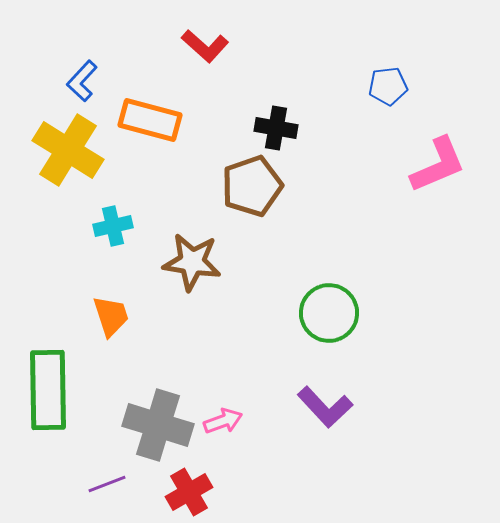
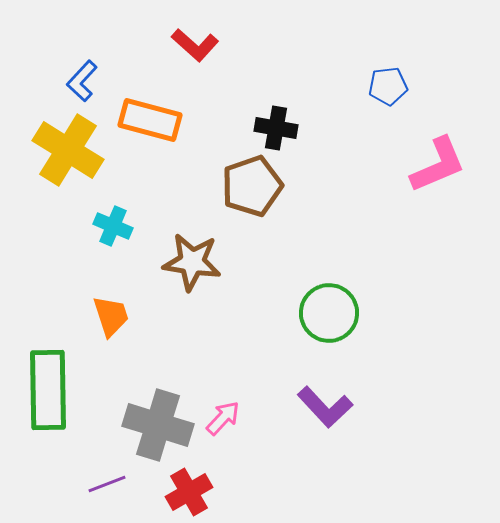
red L-shape: moved 10 px left, 1 px up
cyan cross: rotated 36 degrees clockwise
pink arrow: moved 3 px up; rotated 27 degrees counterclockwise
